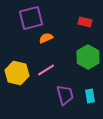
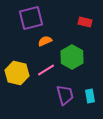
orange semicircle: moved 1 px left, 3 px down
green hexagon: moved 16 px left
